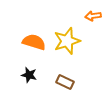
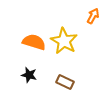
orange arrow: rotated 126 degrees clockwise
yellow star: moved 3 px left; rotated 24 degrees counterclockwise
